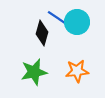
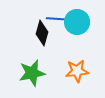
blue line: rotated 30 degrees counterclockwise
green star: moved 2 px left, 1 px down
